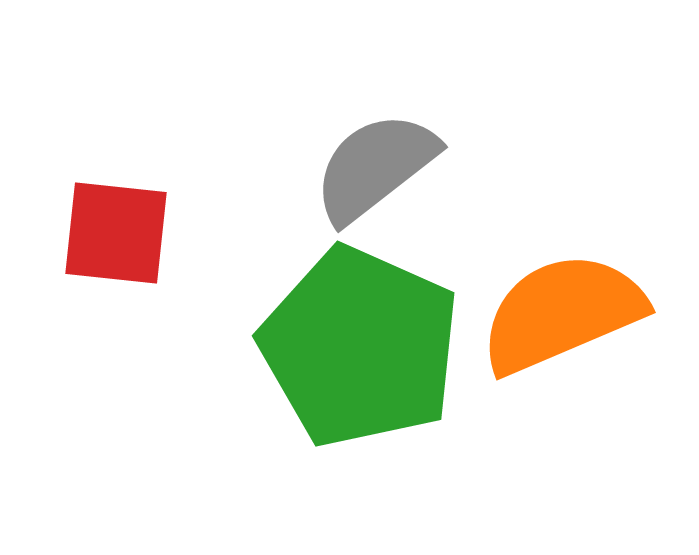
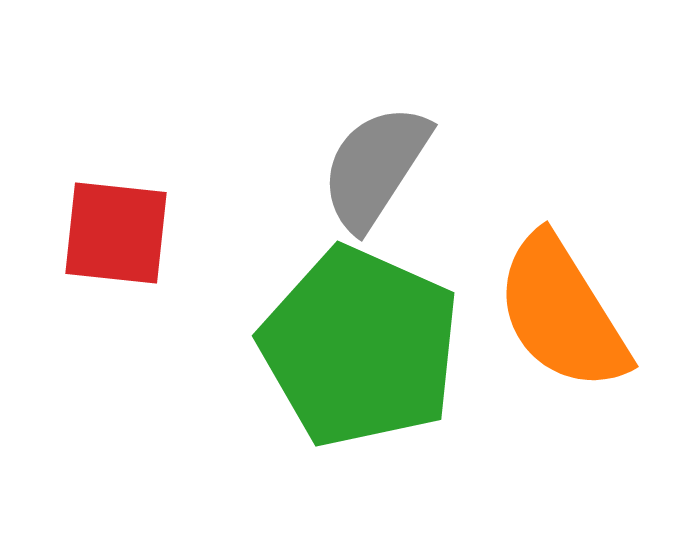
gray semicircle: rotated 19 degrees counterclockwise
orange semicircle: rotated 99 degrees counterclockwise
